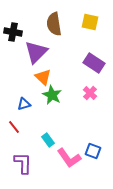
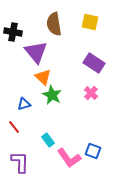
purple triangle: rotated 25 degrees counterclockwise
pink cross: moved 1 px right
purple L-shape: moved 3 px left, 1 px up
